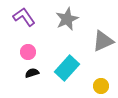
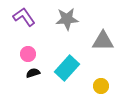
gray star: rotated 20 degrees clockwise
gray triangle: rotated 25 degrees clockwise
pink circle: moved 2 px down
black semicircle: moved 1 px right
